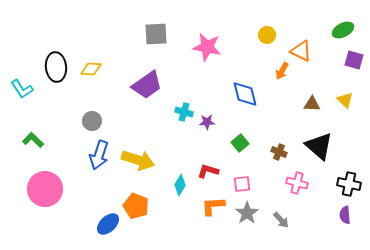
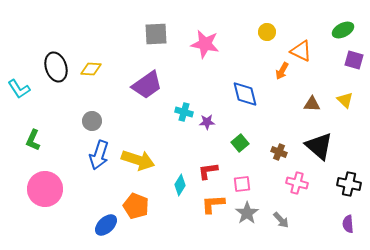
yellow circle: moved 3 px up
pink star: moved 2 px left, 3 px up
black ellipse: rotated 12 degrees counterclockwise
cyan L-shape: moved 3 px left
green L-shape: rotated 110 degrees counterclockwise
red L-shape: rotated 25 degrees counterclockwise
orange L-shape: moved 2 px up
purple semicircle: moved 3 px right, 9 px down
blue ellipse: moved 2 px left, 1 px down
